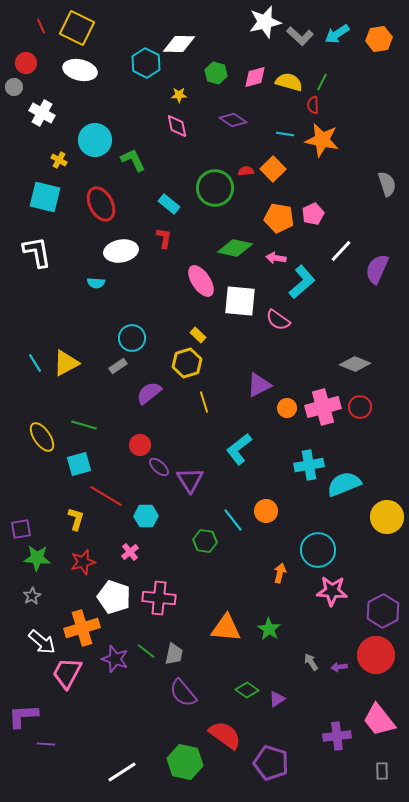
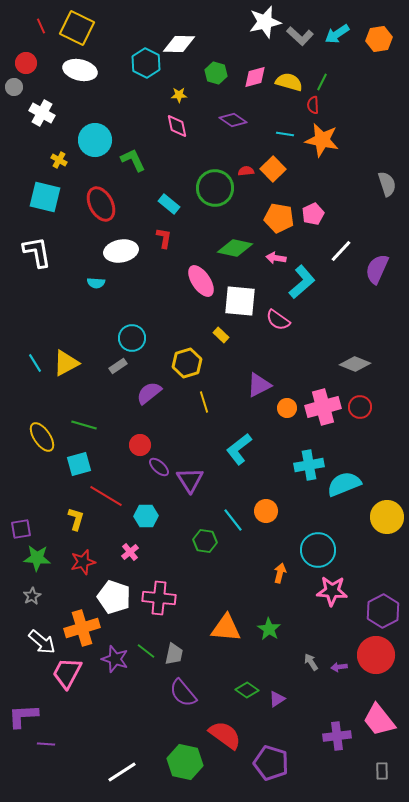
yellow rectangle at (198, 335): moved 23 px right
